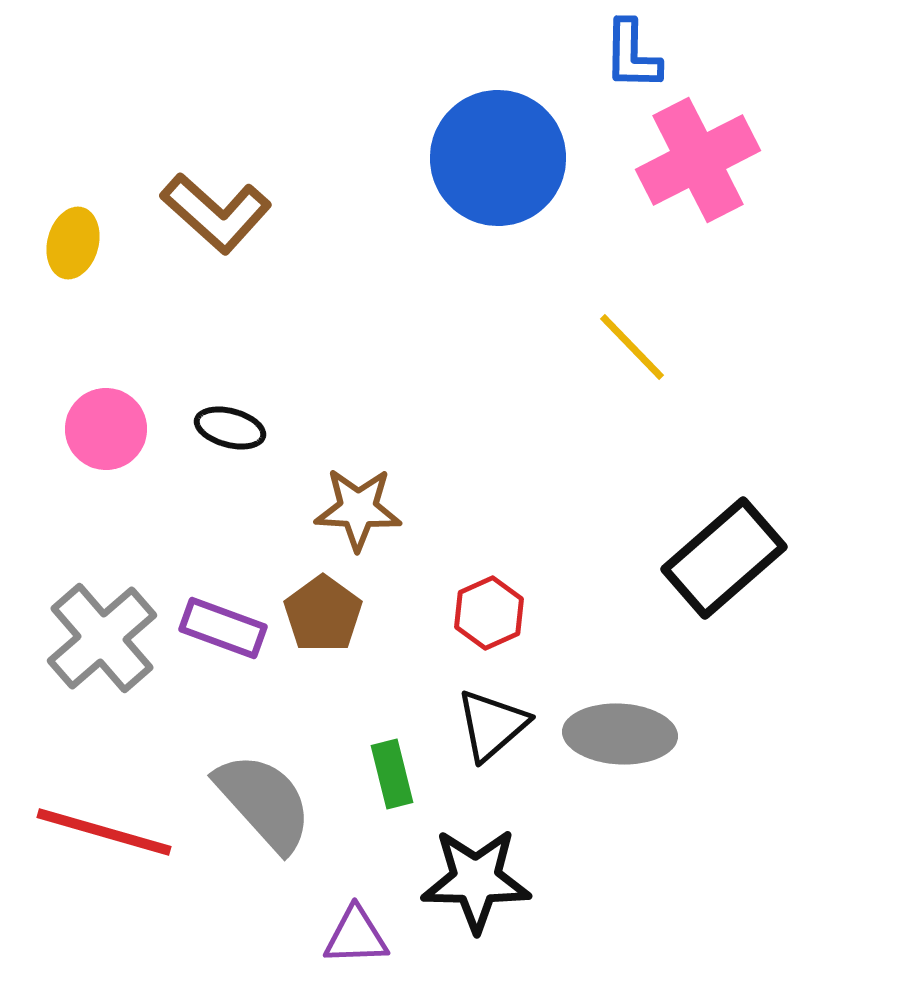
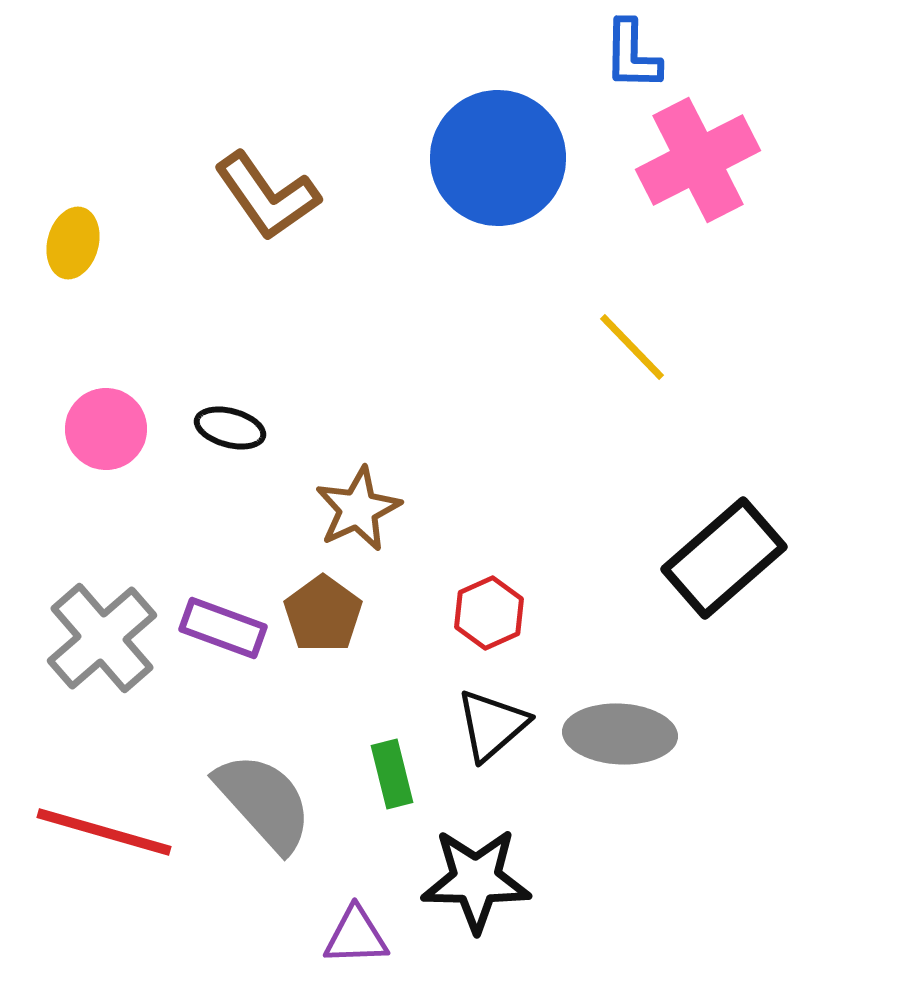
brown L-shape: moved 51 px right, 17 px up; rotated 13 degrees clockwise
brown star: rotated 28 degrees counterclockwise
